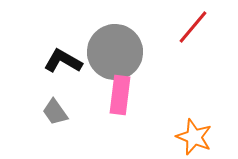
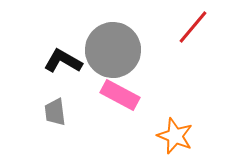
gray circle: moved 2 px left, 2 px up
pink rectangle: rotated 69 degrees counterclockwise
gray trapezoid: rotated 28 degrees clockwise
orange star: moved 19 px left, 1 px up
